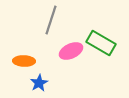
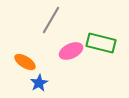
gray line: rotated 12 degrees clockwise
green rectangle: rotated 16 degrees counterclockwise
orange ellipse: moved 1 px right, 1 px down; rotated 30 degrees clockwise
